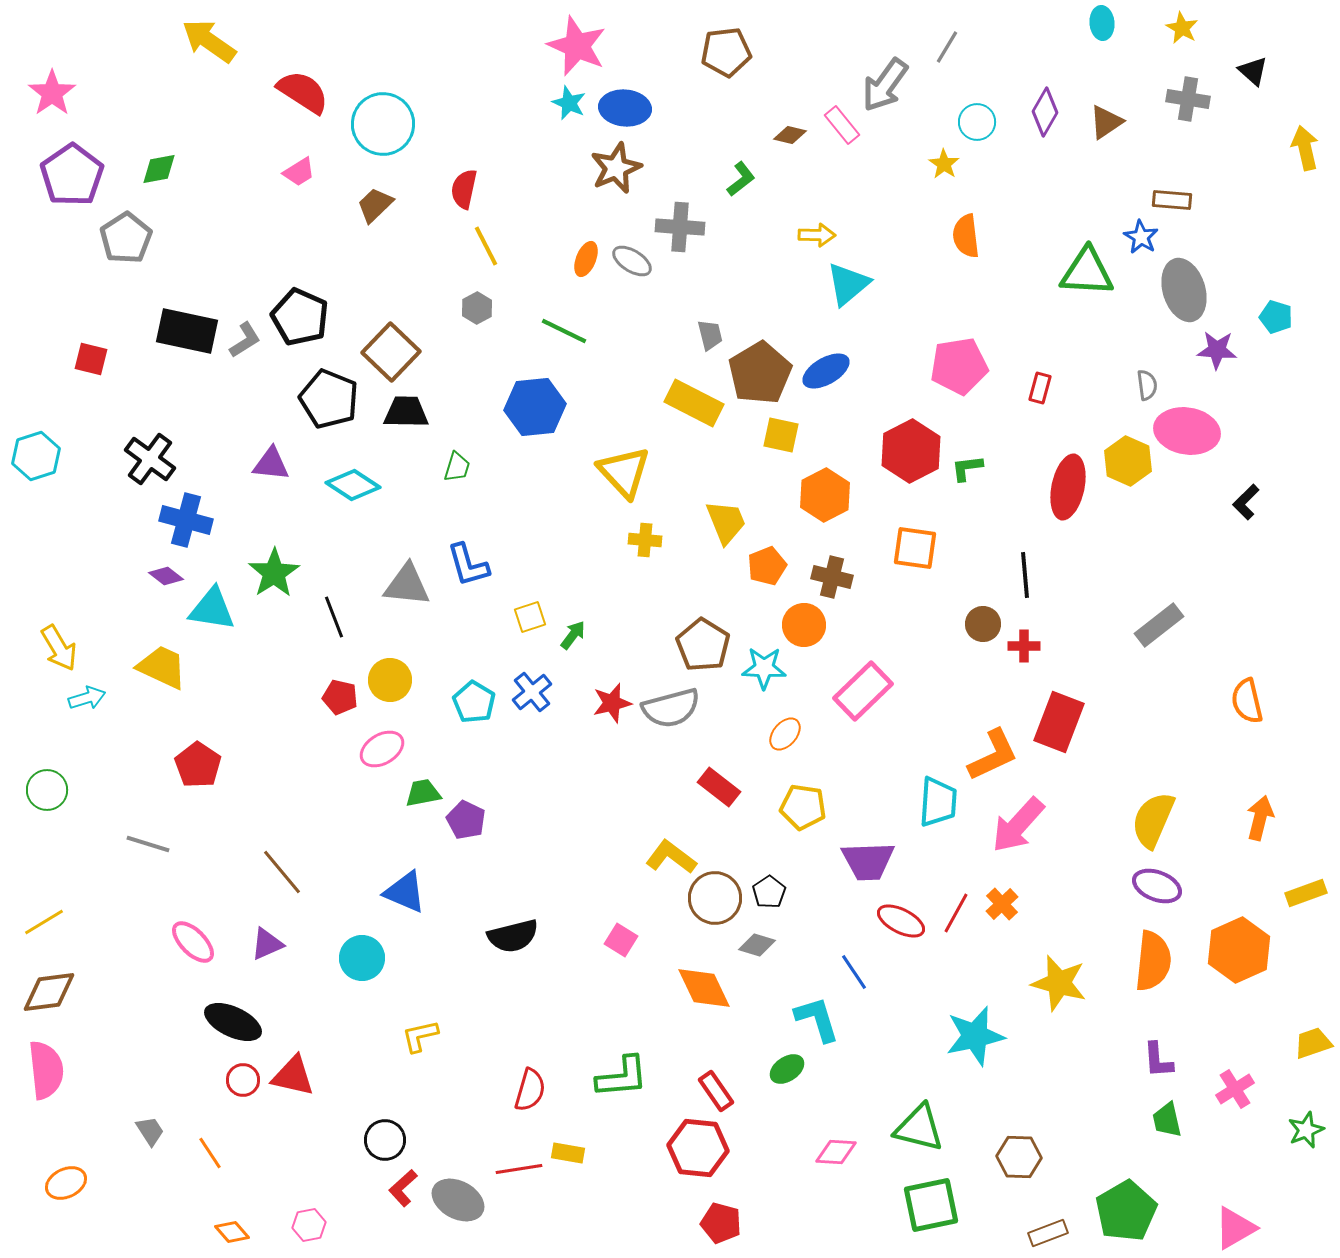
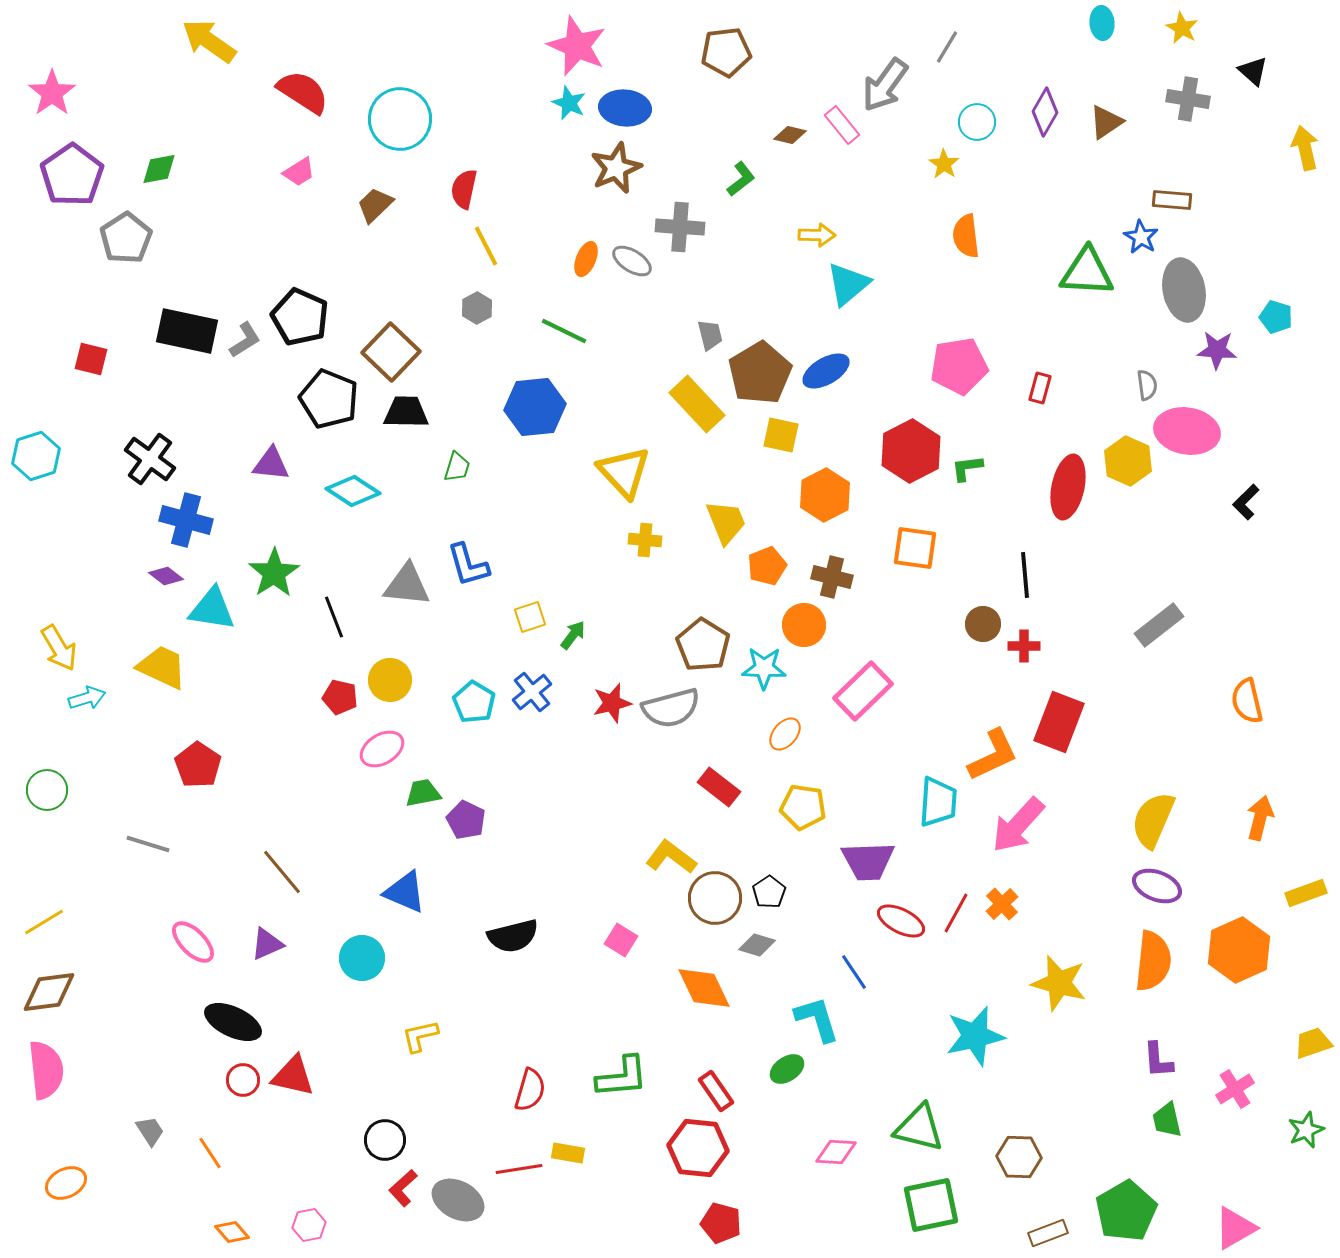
cyan circle at (383, 124): moved 17 px right, 5 px up
gray ellipse at (1184, 290): rotated 6 degrees clockwise
yellow rectangle at (694, 403): moved 3 px right, 1 px down; rotated 20 degrees clockwise
cyan diamond at (353, 485): moved 6 px down
